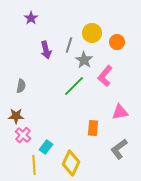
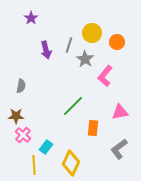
gray star: moved 1 px right, 1 px up
green line: moved 1 px left, 20 px down
